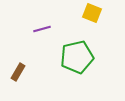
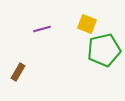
yellow square: moved 5 px left, 11 px down
green pentagon: moved 27 px right, 7 px up
